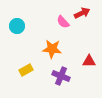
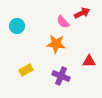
orange star: moved 4 px right, 5 px up
